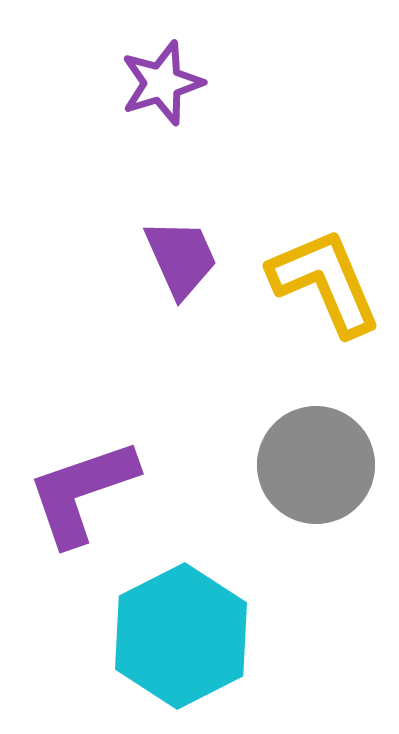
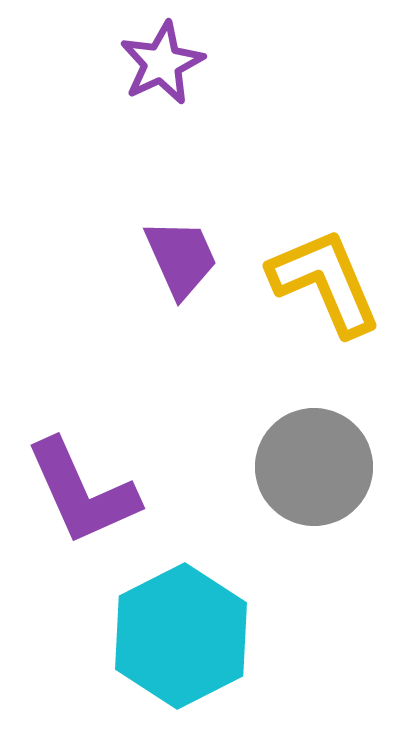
purple star: moved 20 px up; rotated 8 degrees counterclockwise
gray circle: moved 2 px left, 2 px down
purple L-shape: rotated 95 degrees counterclockwise
